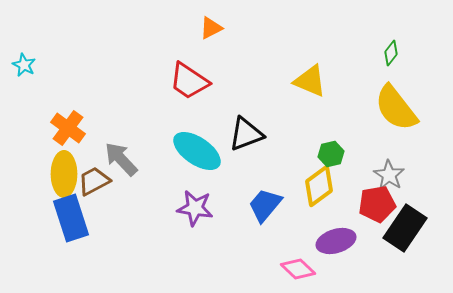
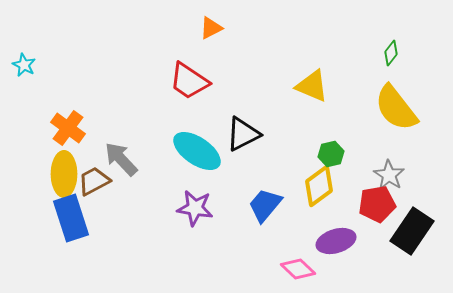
yellow triangle: moved 2 px right, 5 px down
black triangle: moved 3 px left; rotated 6 degrees counterclockwise
black rectangle: moved 7 px right, 3 px down
